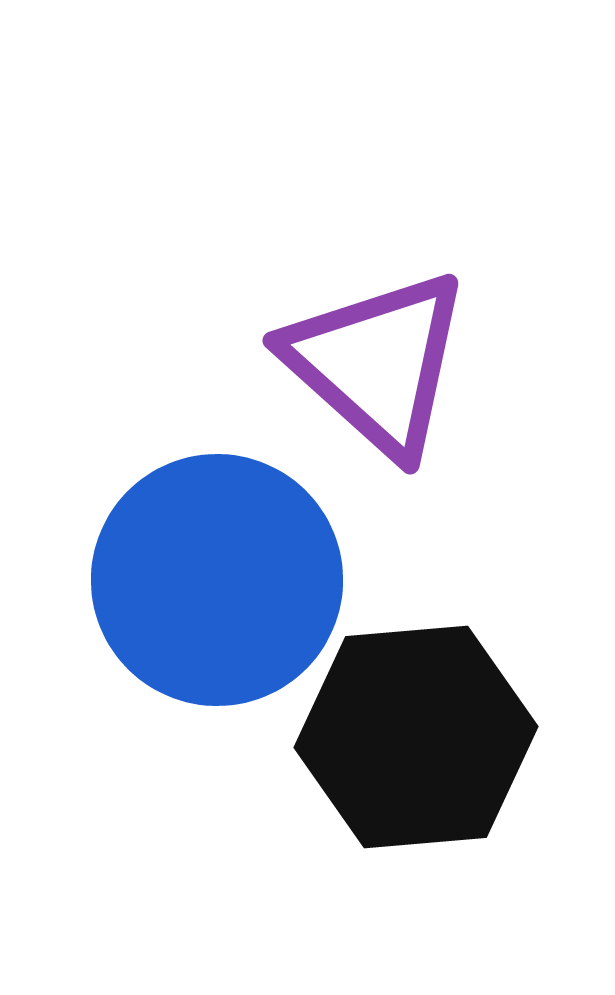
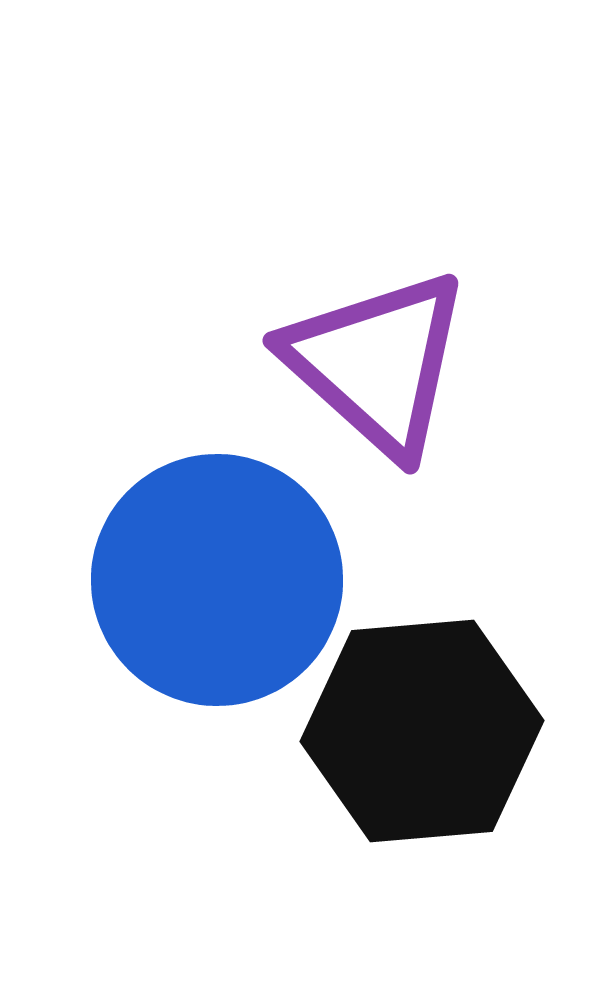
black hexagon: moved 6 px right, 6 px up
